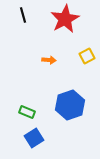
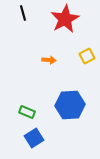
black line: moved 2 px up
blue hexagon: rotated 16 degrees clockwise
